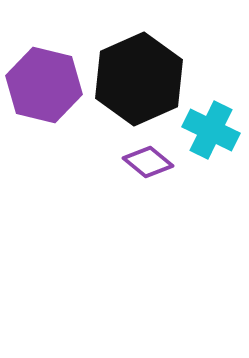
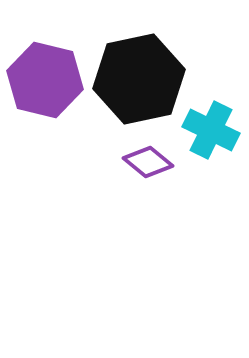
black hexagon: rotated 12 degrees clockwise
purple hexagon: moved 1 px right, 5 px up
